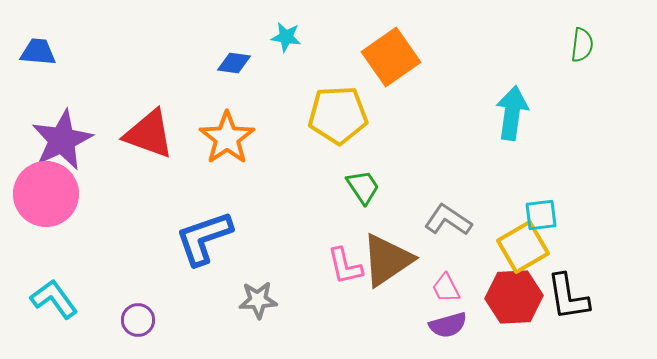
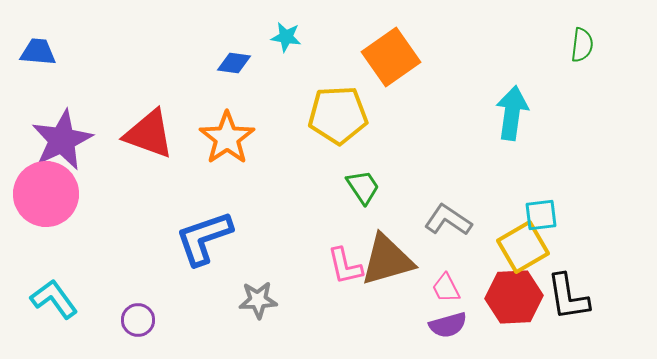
brown triangle: rotated 18 degrees clockwise
